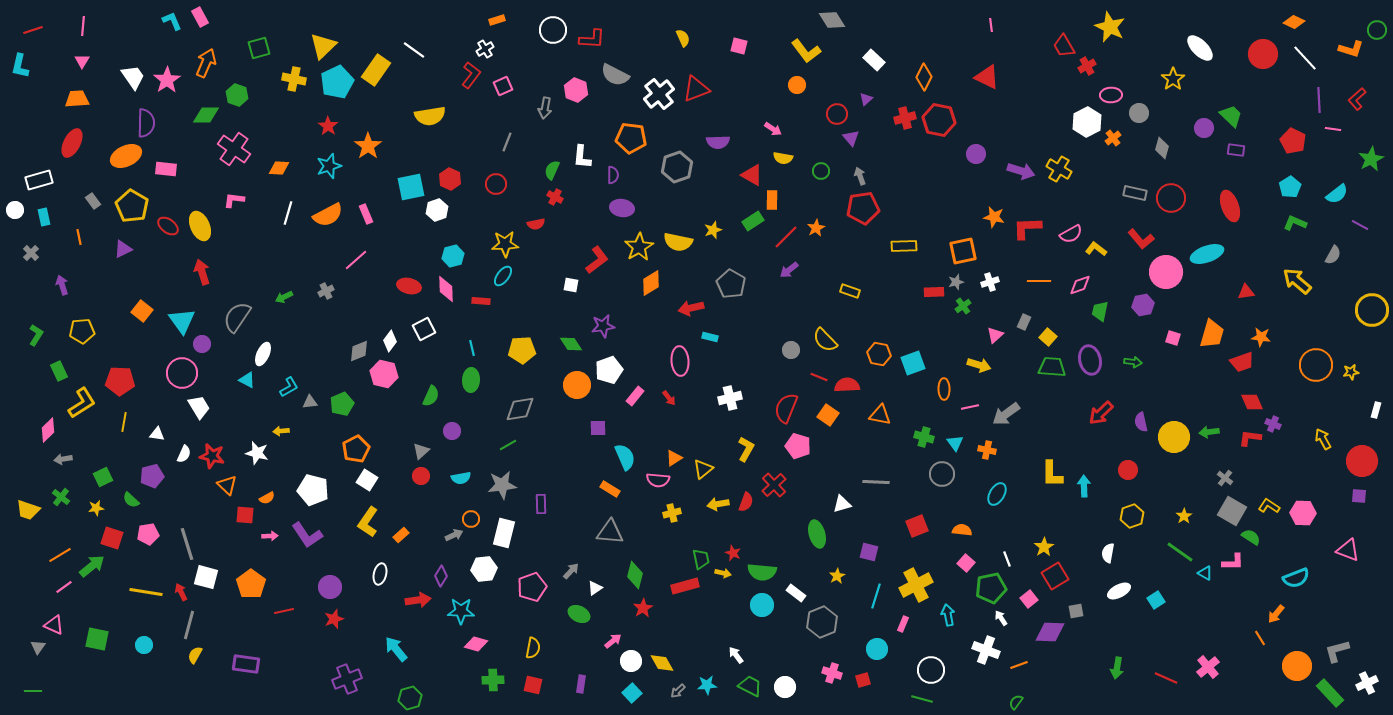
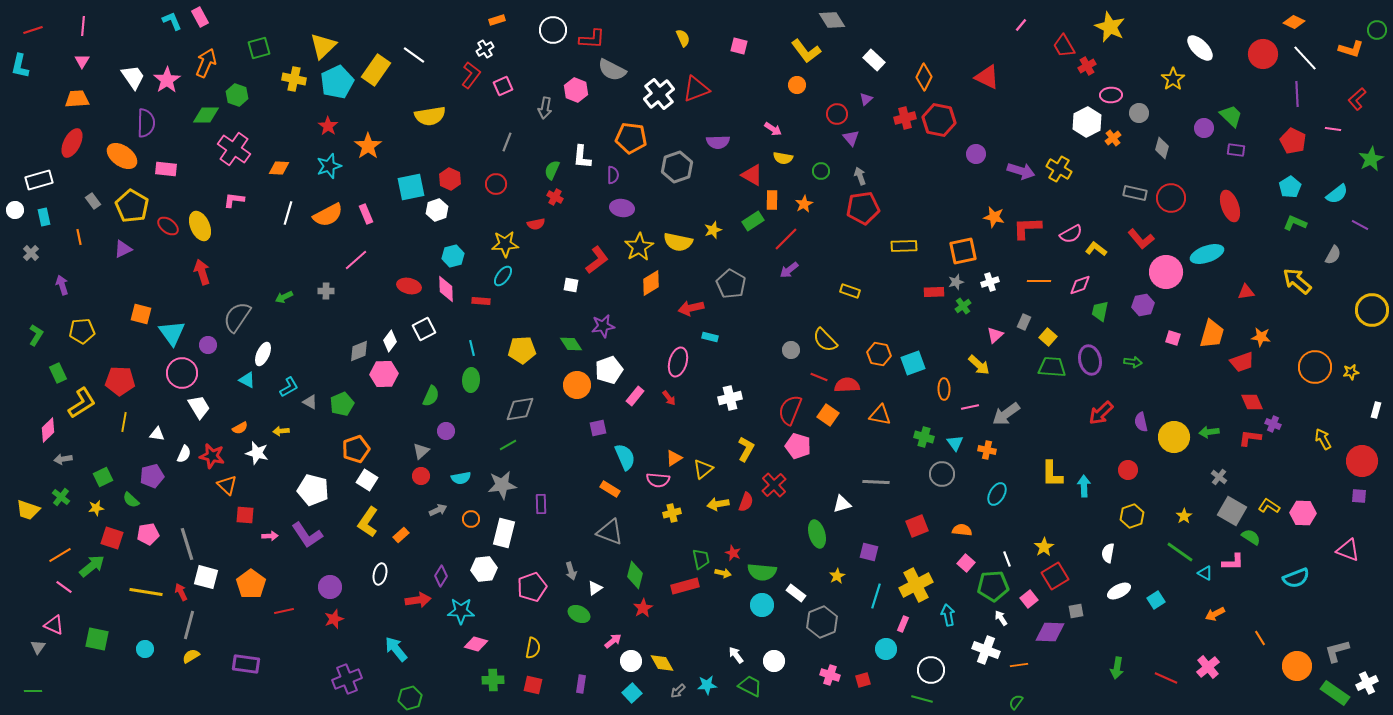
pink line at (991, 25): moved 30 px right; rotated 48 degrees clockwise
white line at (414, 50): moved 5 px down
gray semicircle at (615, 75): moved 3 px left, 5 px up
purple line at (1319, 100): moved 22 px left, 6 px up
orange ellipse at (126, 156): moved 4 px left; rotated 60 degrees clockwise
orange star at (816, 228): moved 12 px left, 24 px up
red line at (786, 237): moved 2 px down
gray cross at (326, 291): rotated 28 degrees clockwise
orange square at (142, 311): moved 1 px left, 3 px down; rotated 25 degrees counterclockwise
cyan triangle at (182, 321): moved 10 px left, 12 px down
purple circle at (202, 344): moved 6 px right, 1 px down
pink ellipse at (680, 361): moved 2 px left, 1 px down; rotated 20 degrees clockwise
yellow arrow at (979, 365): rotated 25 degrees clockwise
orange circle at (1316, 365): moved 1 px left, 2 px down
green rectangle at (59, 371): moved 1 px left, 2 px down
pink hexagon at (384, 374): rotated 16 degrees counterclockwise
gray triangle at (310, 402): rotated 35 degrees clockwise
red semicircle at (786, 408): moved 4 px right, 2 px down
purple square at (598, 428): rotated 12 degrees counterclockwise
purple circle at (452, 431): moved 6 px left
orange pentagon at (356, 449): rotated 8 degrees clockwise
gray cross at (1225, 478): moved 6 px left, 1 px up
orange semicircle at (267, 498): moved 27 px left, 70 px up
gray triangle at (610, 532): rotated 16 degrees clockwise
gray arrow at (454, 535): moved 16 px left, 25 px up
gray arrow at (571, 571): rotated 120 degrees clockwise
pink line at (64, 587): rotated 72 degrees clockwise
green pentagon at (991, 588): moved 2 px right, 2 px up; rotated 8 degrees clockwise
orange arrow at (1276, 614): moved 61 px left; rotated 24 degrees clockwise
cyan circle at (144, 645): moved 1 px right, 4 px down
cyan circle at (877, 649): moved 9 px right
yellow semicircle at (195, 655): moved 4 px left, 1 px down; rotated 30 degrees clockwise
orange line at (1019, 665): rotated 12 degrees clockwise
pink cross at (832, 673): moved 2 px left, 2 px down
white circle at (785, 687): moved 11 px left, 26 px up
green rectangle at (1330, 693): moved 5 px right; rotated 12 degrees counterclockwise
